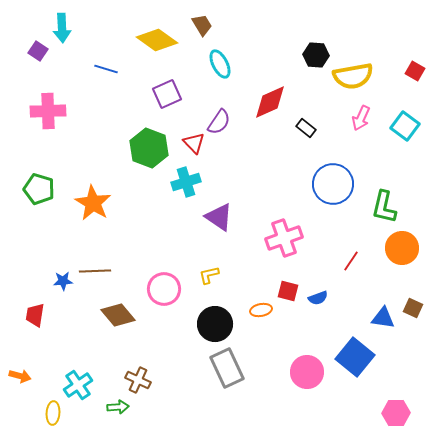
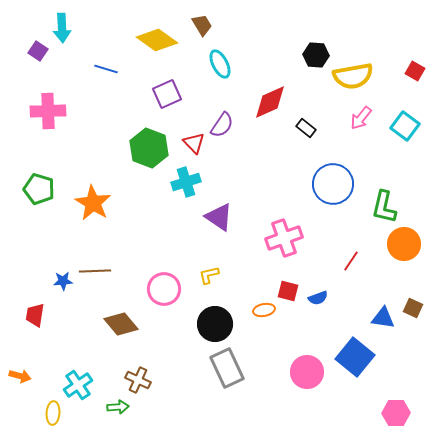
pink arrow at (361, 118): rotated 15 degrees clockwise
purple semicircle at (219, 122): moved 3 px right, 3 px down
orange circle at (402, 248): moved 2 px right, 4 px up
orange ellipse at (261, 310): moved 3 px right
brown diamond at (118, 315): moved 3 px right, 9 px down
